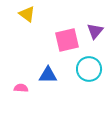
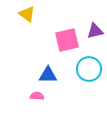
purple triangle: rotated 36 degrees clockwise
pink semicircle: moved 16 px right, 8 px down
